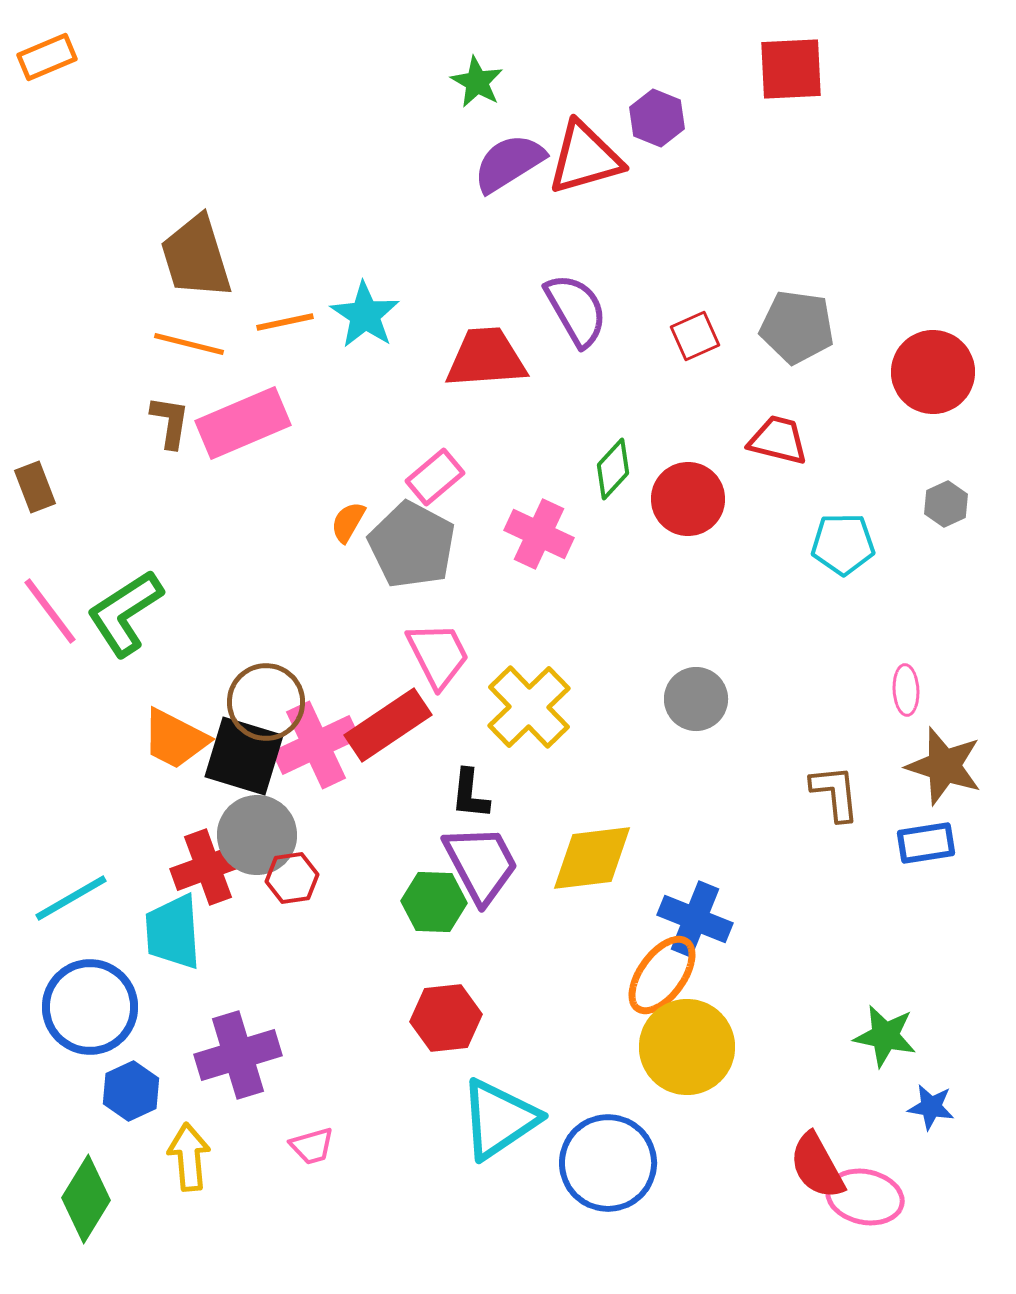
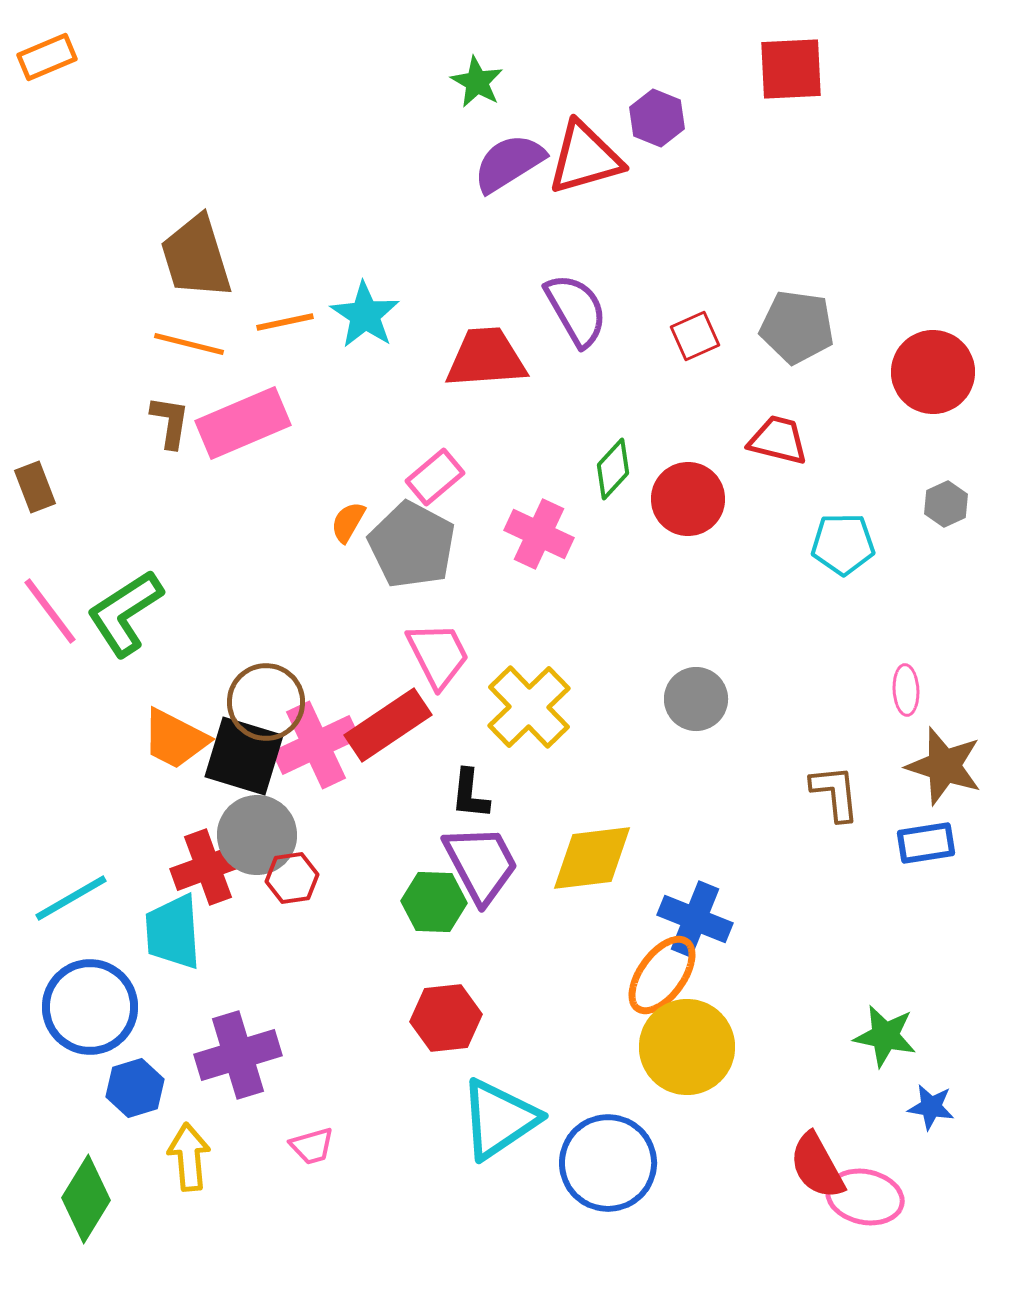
blue hexagon at (131, 1091): moved 4 px right, 3 px up; rotated 8 degrees clockwise
